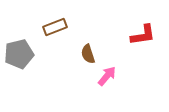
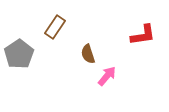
brown rectangle: rotated 35 degrees counterclockwise
gray pentagon: rotated 20 degrees counterclockwise
